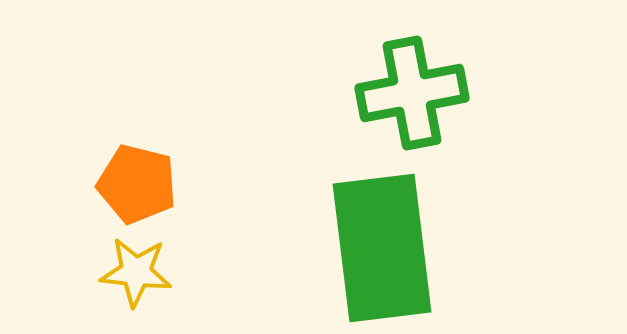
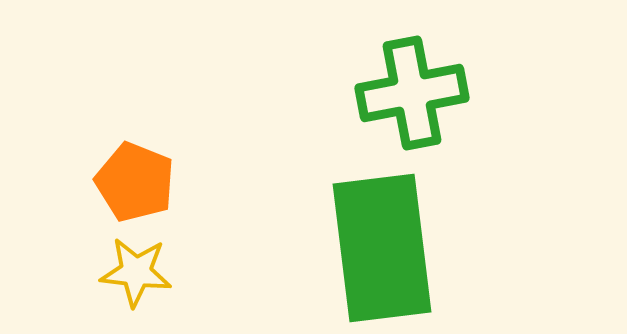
orange pentagon: moved 2 px left, 2 px up; rotated 8 degrees clockwise
